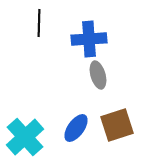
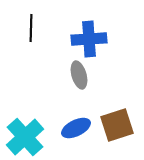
black line: moved 8 px left, 5 px down
gray ellipse: moved 19 px left
blue ellipse: rotated 28 degrees clockwise
